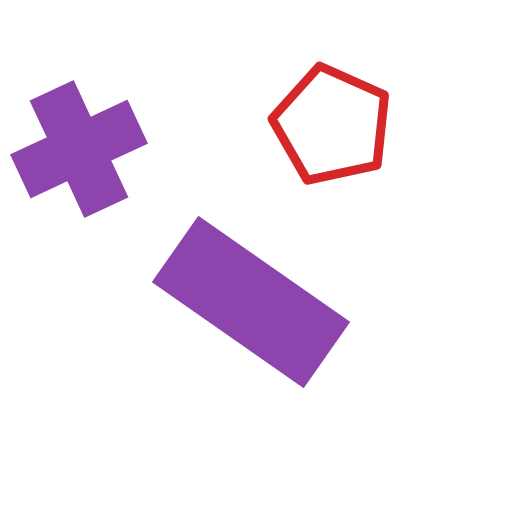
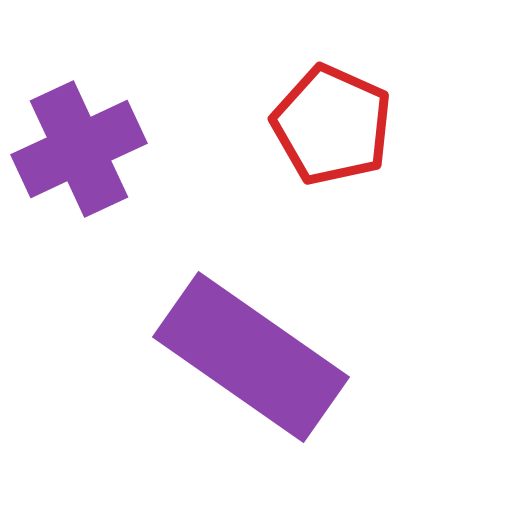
purple rectangle: moved 55 px down
